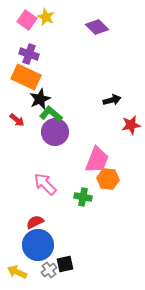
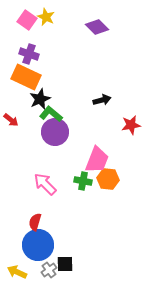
black arrow: moved 10 px left
red arrow: moved 6 px left
green cross: moved 16 px up
red semicircle: rotated 48 degrees counterclockwise
black square: rotated 12 degrees clockwise
